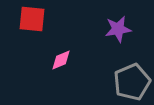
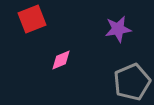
red square: rotated 28 degrees counterclockwise
